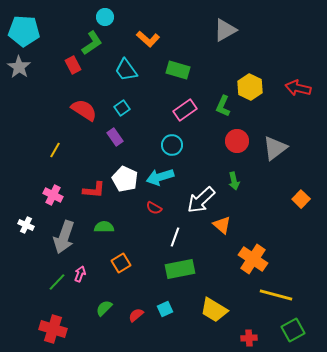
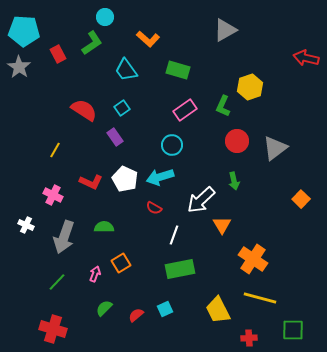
red rectangle at (73, 65): moved 15 px left, 11 px up
yellow hexagon at (250, 87): rotated 15 degrees clockwise
red arrow at (298, 88): moved 8 px right, 30 px up
red L-shape at (94, 190): moved 3 px left, 8 px up; rotated 20 degrees clockwise
orange triangle at (222, 225): rotated 18 degrees clockwise
white line at (175, 237): moved 1 px left, 2 px up
pink arrow at (80, 274): moved 15 px right
yellow line at (276, 295): moved 16 px left, 3 px down
yellow trapezoid at (214, 310): moved 4 px right; rotated 32 degrees clockwise
green square at (293, 330): rotated 30 degrees clockwise
